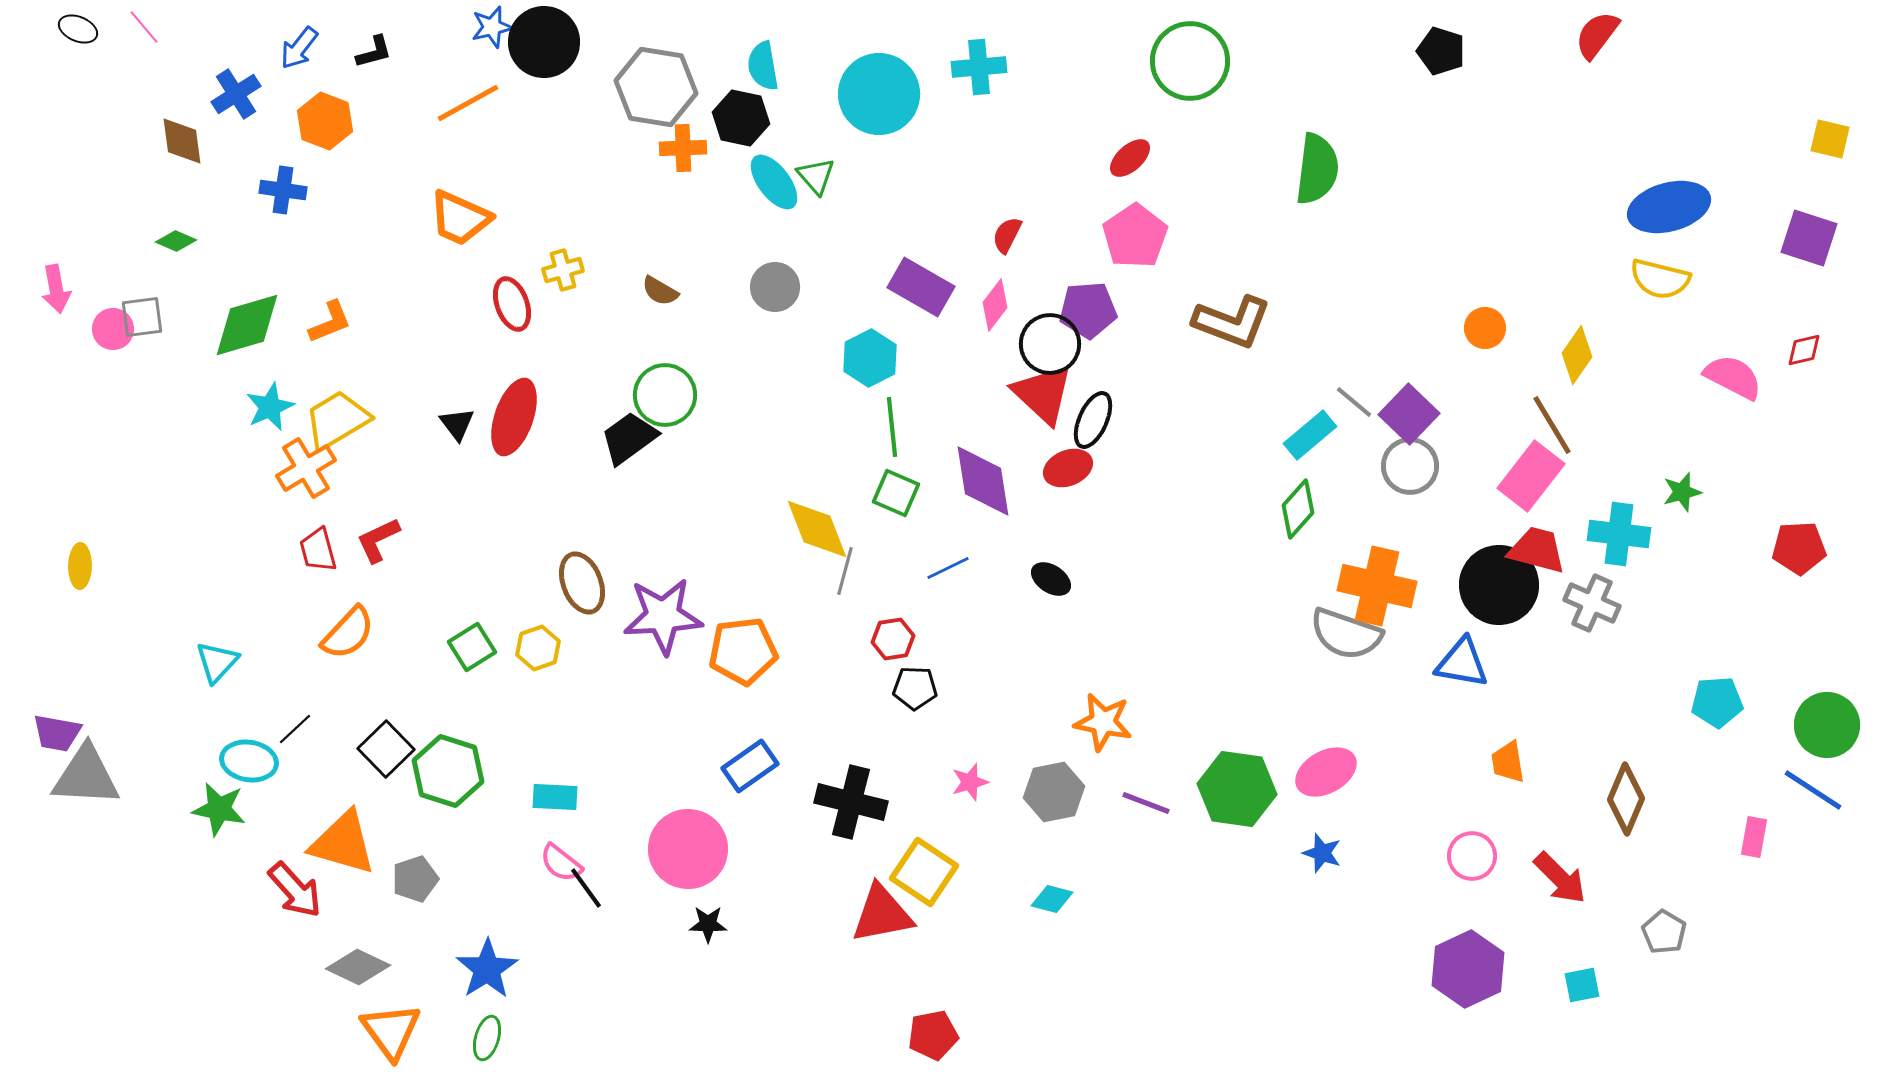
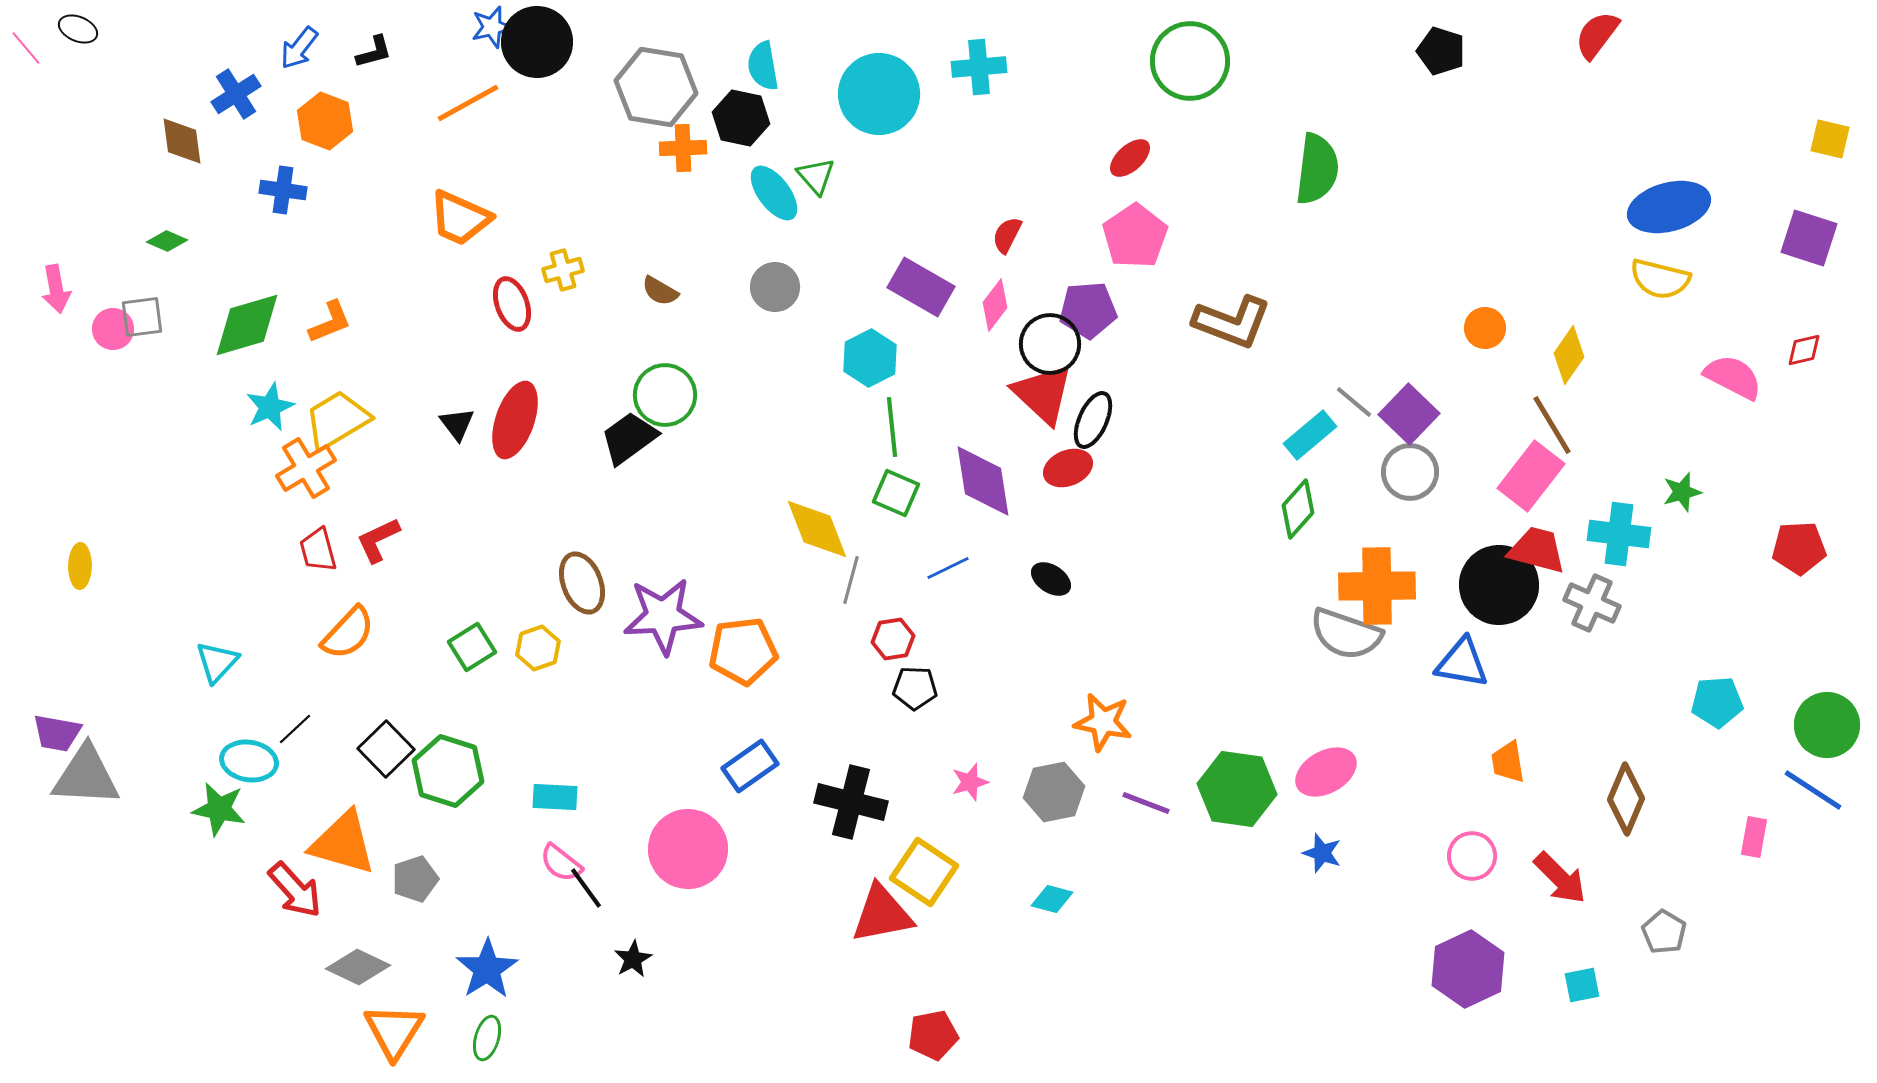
pink line at (144, 27): moved 118 px left, 21 px down
black circle at (544, 42): moved 7 px left
cyan ellipse at (774, 182): moved 11 px down
green diamond at (176, 241): moved 9 px left
yellow diamond at (1577, 355): moved 8 px left
red ellipse at (514, 417): moved 1 px right, 3 px down
gray circle at (1410, 466): moved 6 px down
gray line at (845, 571): moved 6 px right, 9 px down
orange cross at (1377, 586): rotated 14 degrees counterclockwise
black star at (708, 924): moved 75 px left, 35 px down; rotated 30 degrees counterclockwise
orange triangle at (391, 1031): moved 3 px right; rotated 8 degrees clockwise
